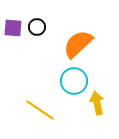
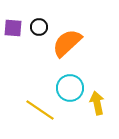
black circle: moved 2 px right
orange semicircle: moved 11 px left, 1 px up
cyan circle: moved 4 px left, 7 px down
